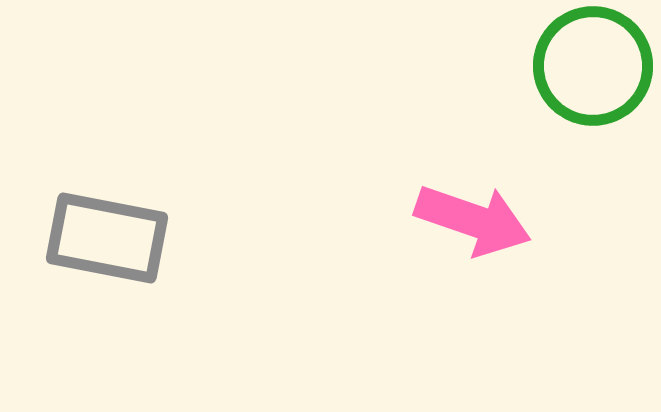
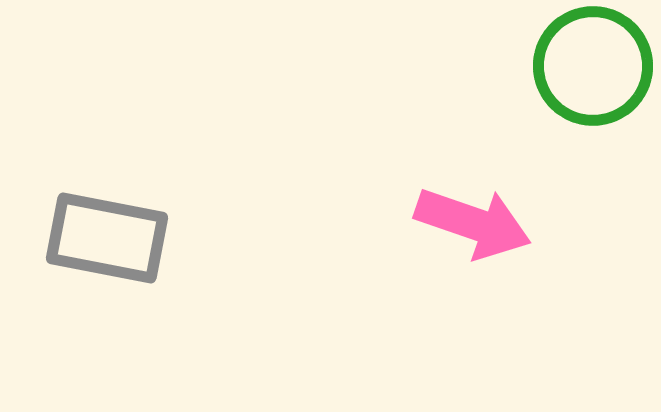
pink arrow: moved 3 px down
